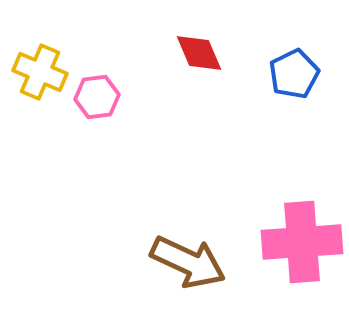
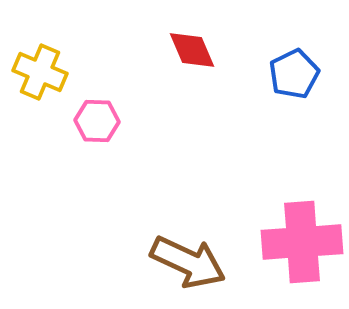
red diamond: moved 7 px left, 3 px up
pink hexagon: moved 24 px down; rotated 9 degrees clockwise
